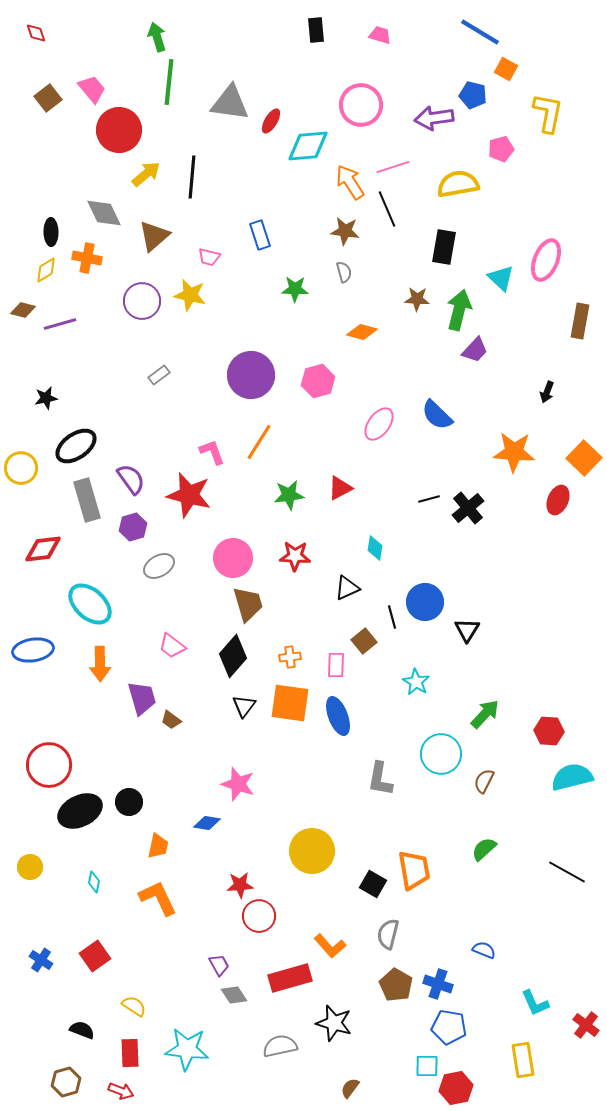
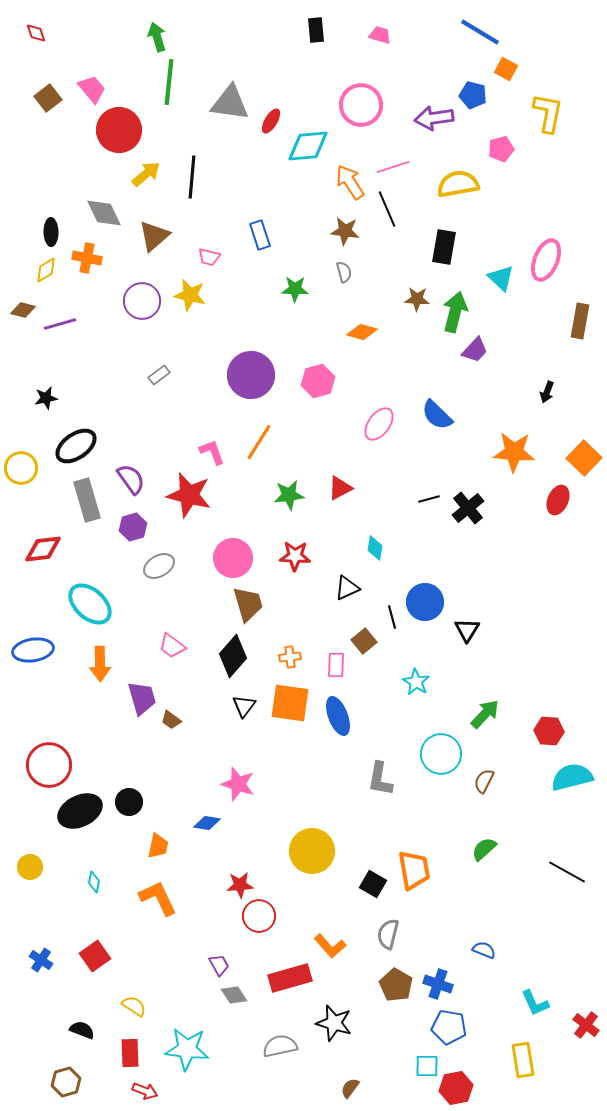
green arrow at (459, 310): moved 4 px left, 2 px down
red arrow at (121, 1091): moved 24 px right
